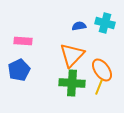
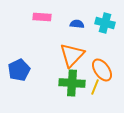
blue semicircle: moved 2 px left, 2 px up; rotated 16 degrees clockwise
pink rectangle: moved 19 px right, 24 px up
yellow line: moved 4 px left
